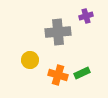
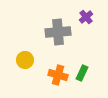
purple cross: moved 1 px down; rotated 24 degrees counterclockwise
yellow circle: moved 5 px left
green rectangle: rotated 42 degrees counterclockwise
